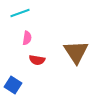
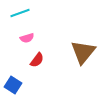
pink semicircle: rotated 64 degrees clockwise
brown triangle: moved 7 px right; rotated 12 degrees clockwise
red semicircle: rotated 63 degrees counterclockwise
